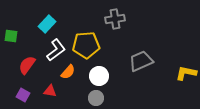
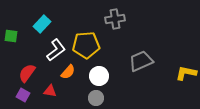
cyan rectangle: moved 5 px left
red semicircle: moved 8 px down
